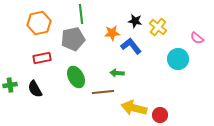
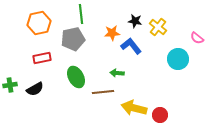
black semicircle: rotated 90 degrees counterclockwise
